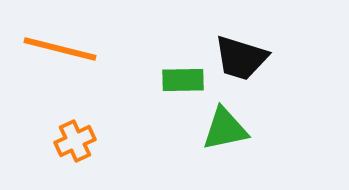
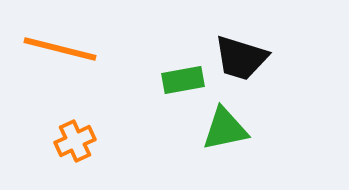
green rectangle: rotated 9 degrees counterclockwise
